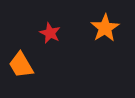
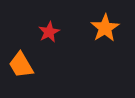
red star: moved 1 px left, 1 px up; rotated 20 degrees clockwise
